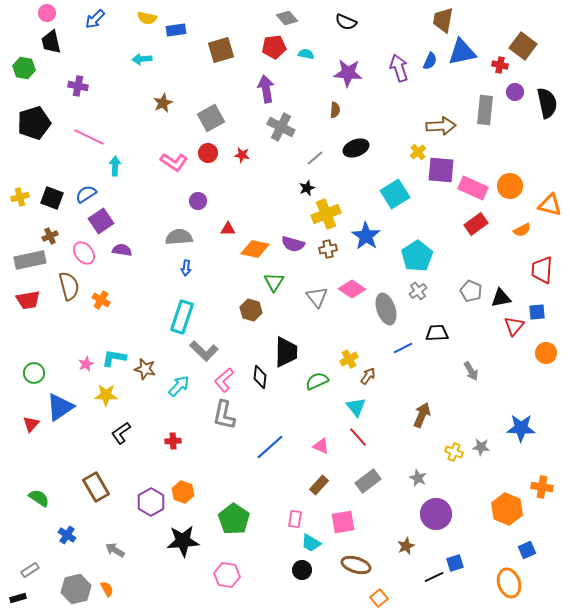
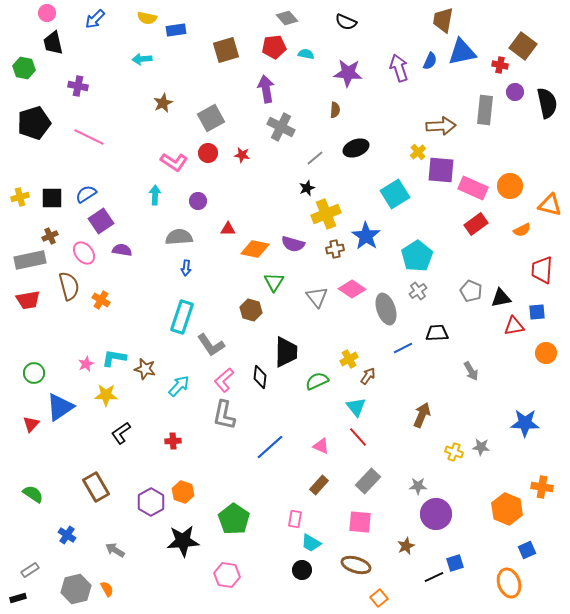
black trapezoid at (51, 42): moved 2 px right, 1 px down
brown square at (221, 50): moved 5 px right
cyan arrow at (115, 166): moved 40 px right, 29 px down
black square at (52, 198): rotated 20 degrees counterclockwise
brown cross at (328, 249): moved 7 px right
red triangle at (514, 326): rotated 40 degrees clockwise
gray L-shape at (204, 351): moved 7 px right, 6 px up; rotated 12 degrees clockwise
blue star at (521, 428): moved 4 px right, 5 px up
gray star at (418, 478): moved 8 px down; rotated 24 degrees counterclockwise
gray rectangle at (368, 481): rotated 10 degrees counterclockwise
green semicircle at (39, 498): moved 6 px left, 4 px up
pink square at (343, 522): moved 17 px right; rotated 15 degrees clockwise
